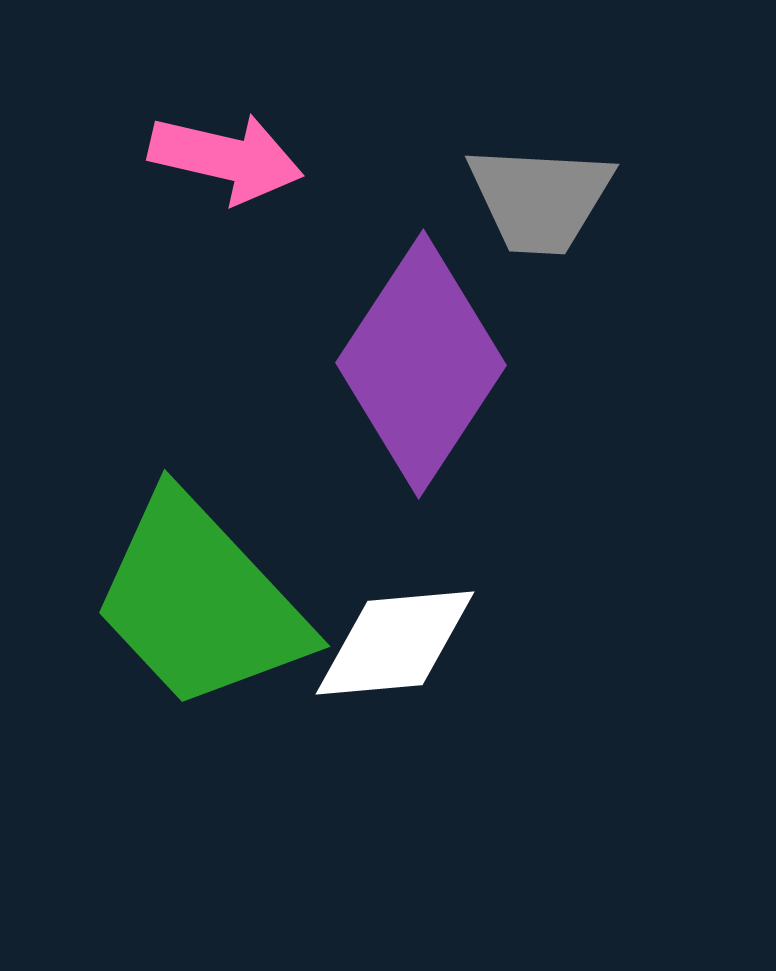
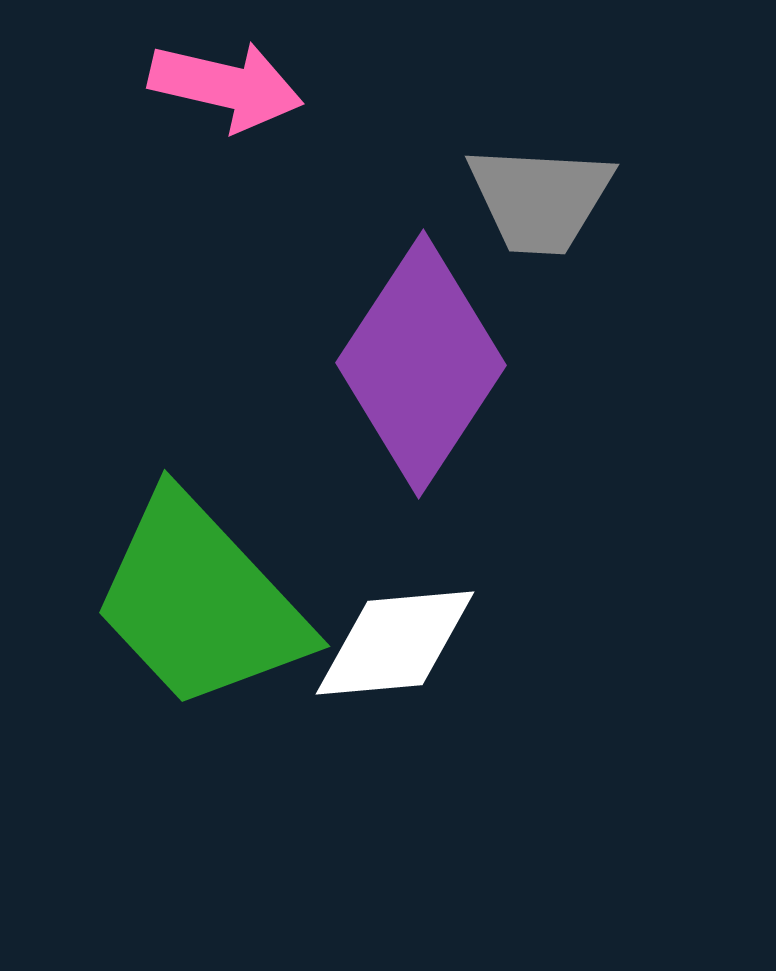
pink arrow: moved 72 px up
